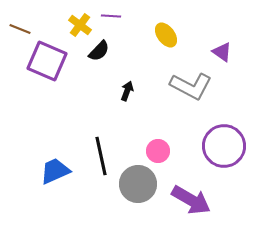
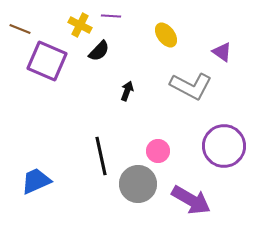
yellow cross: rotated 10 degrees counterclockwise
blue trapezoid: moved 19 px left, 10 px down
